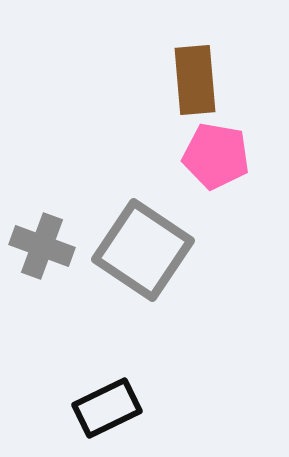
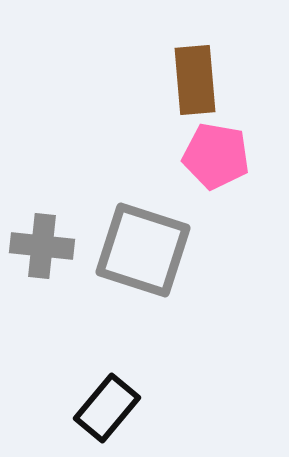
gray cross: rotated 14 degrees counterclockwise
gray square: rotated 16 degrees counterclockwise
black rectangle: rotated 24 degrees counterclockwise
